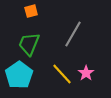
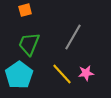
orange square: moved 6 px left, 1 px up
gray line: moved 3 px down
pink star: rotated 28 degrees clockwise
